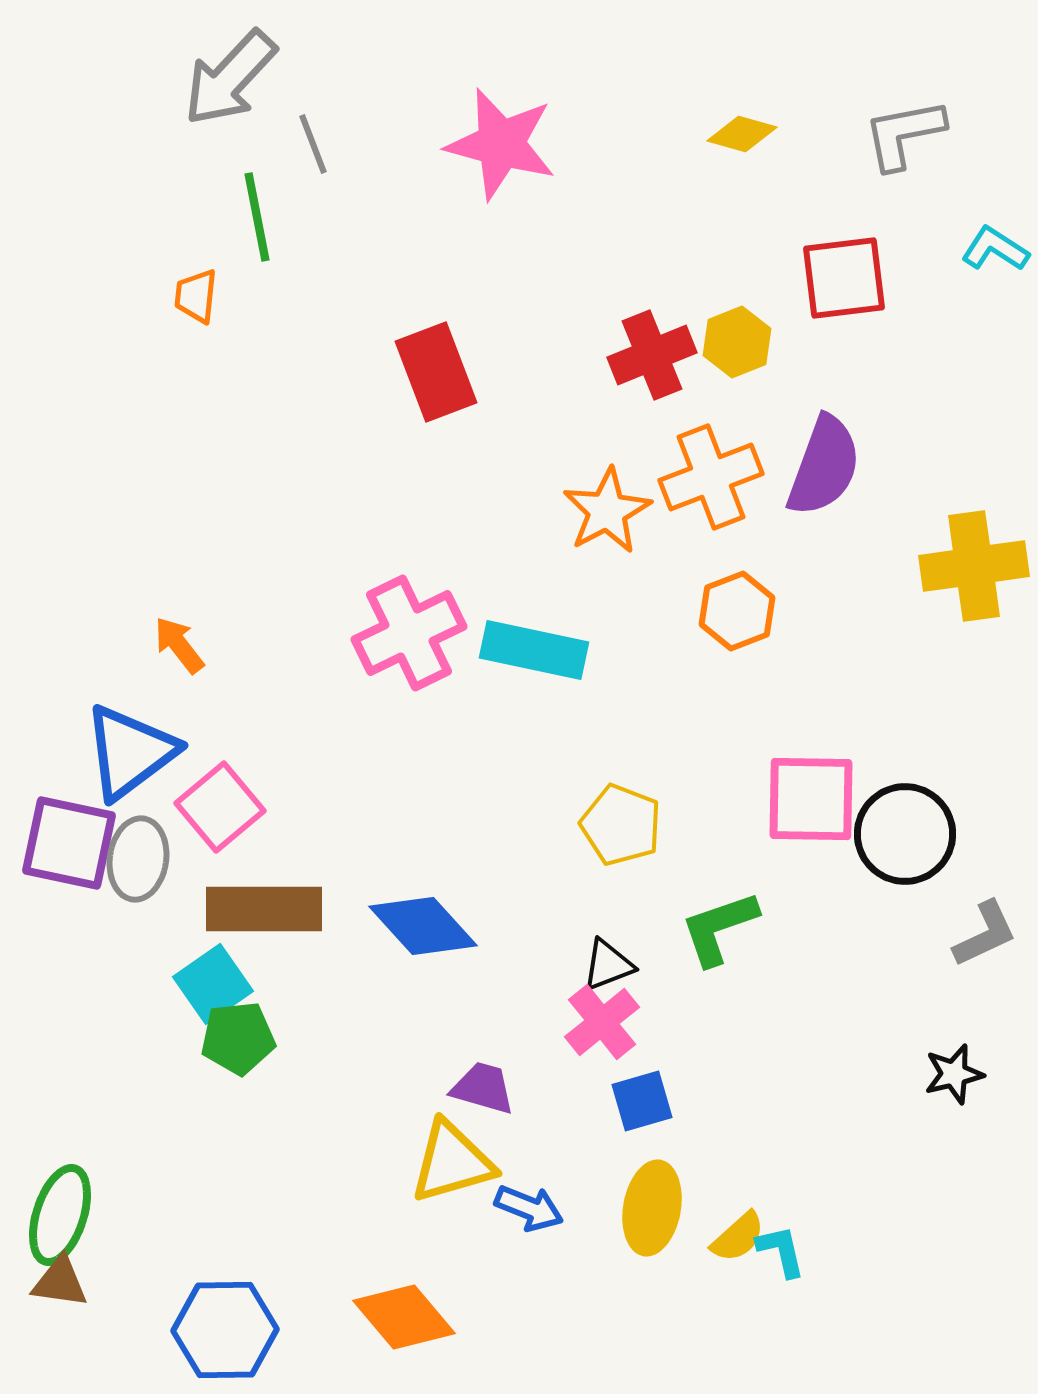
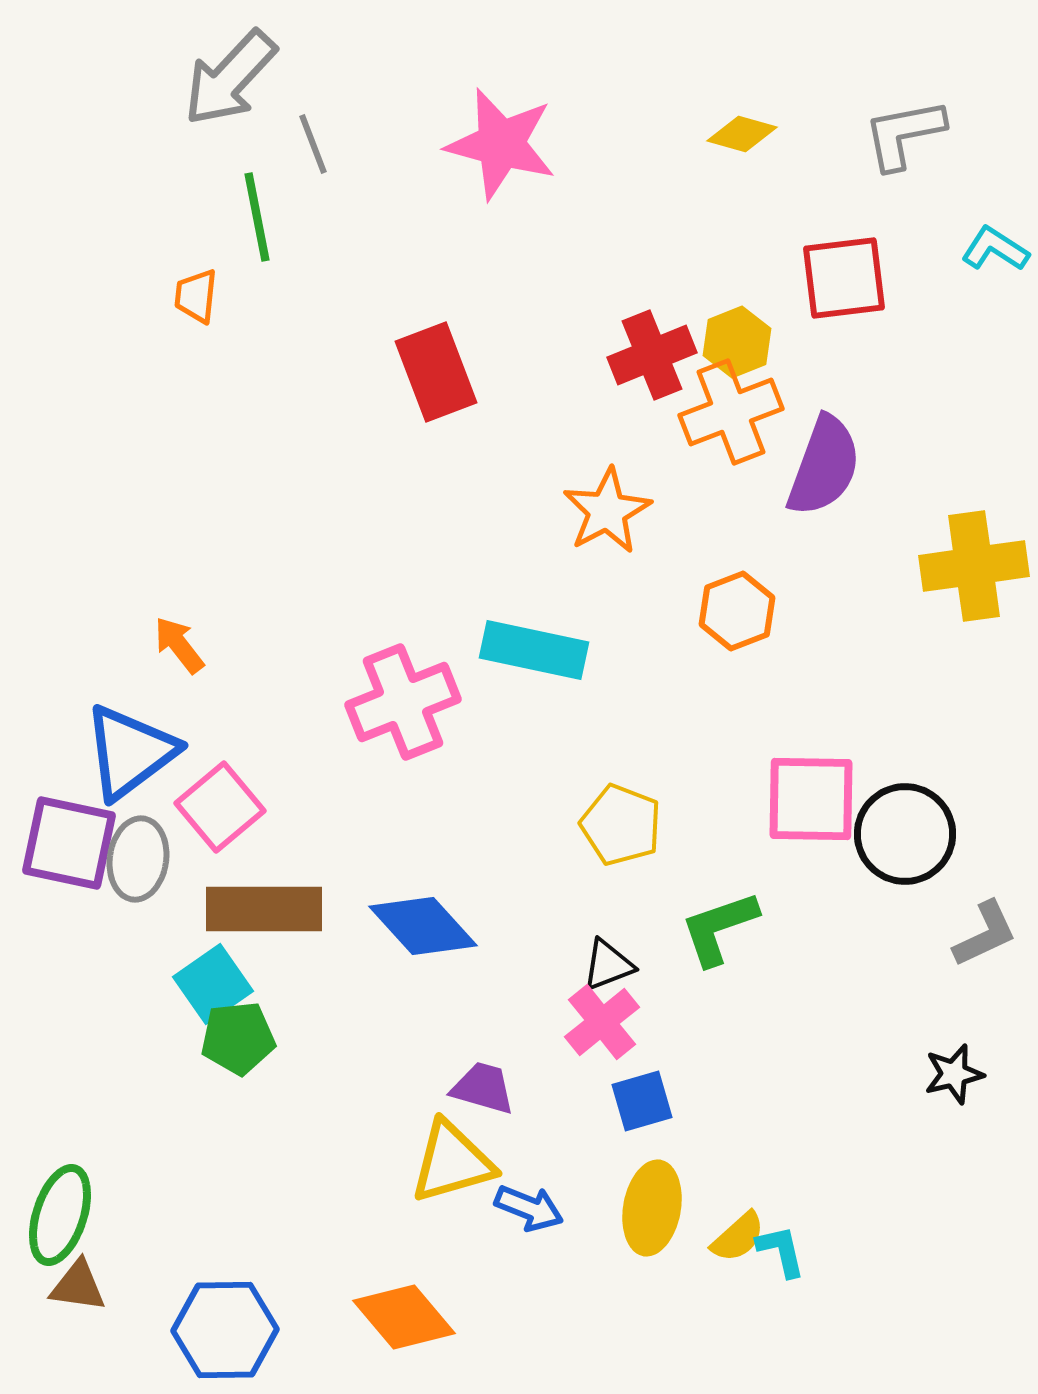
orange cross at (711, 477): moved 20 px right, 65 px up
pink cross at (409, 633): moved 6 px left, 69 px down; rotated 4 degrees clockwise
brown triangle at (60, 1282): moved 18 px right, 4 px down
